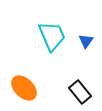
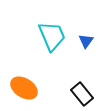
orange ellipse: rotated 12 degrees counterclockwise
black rectangle: moved 2 px right, 2 px down
